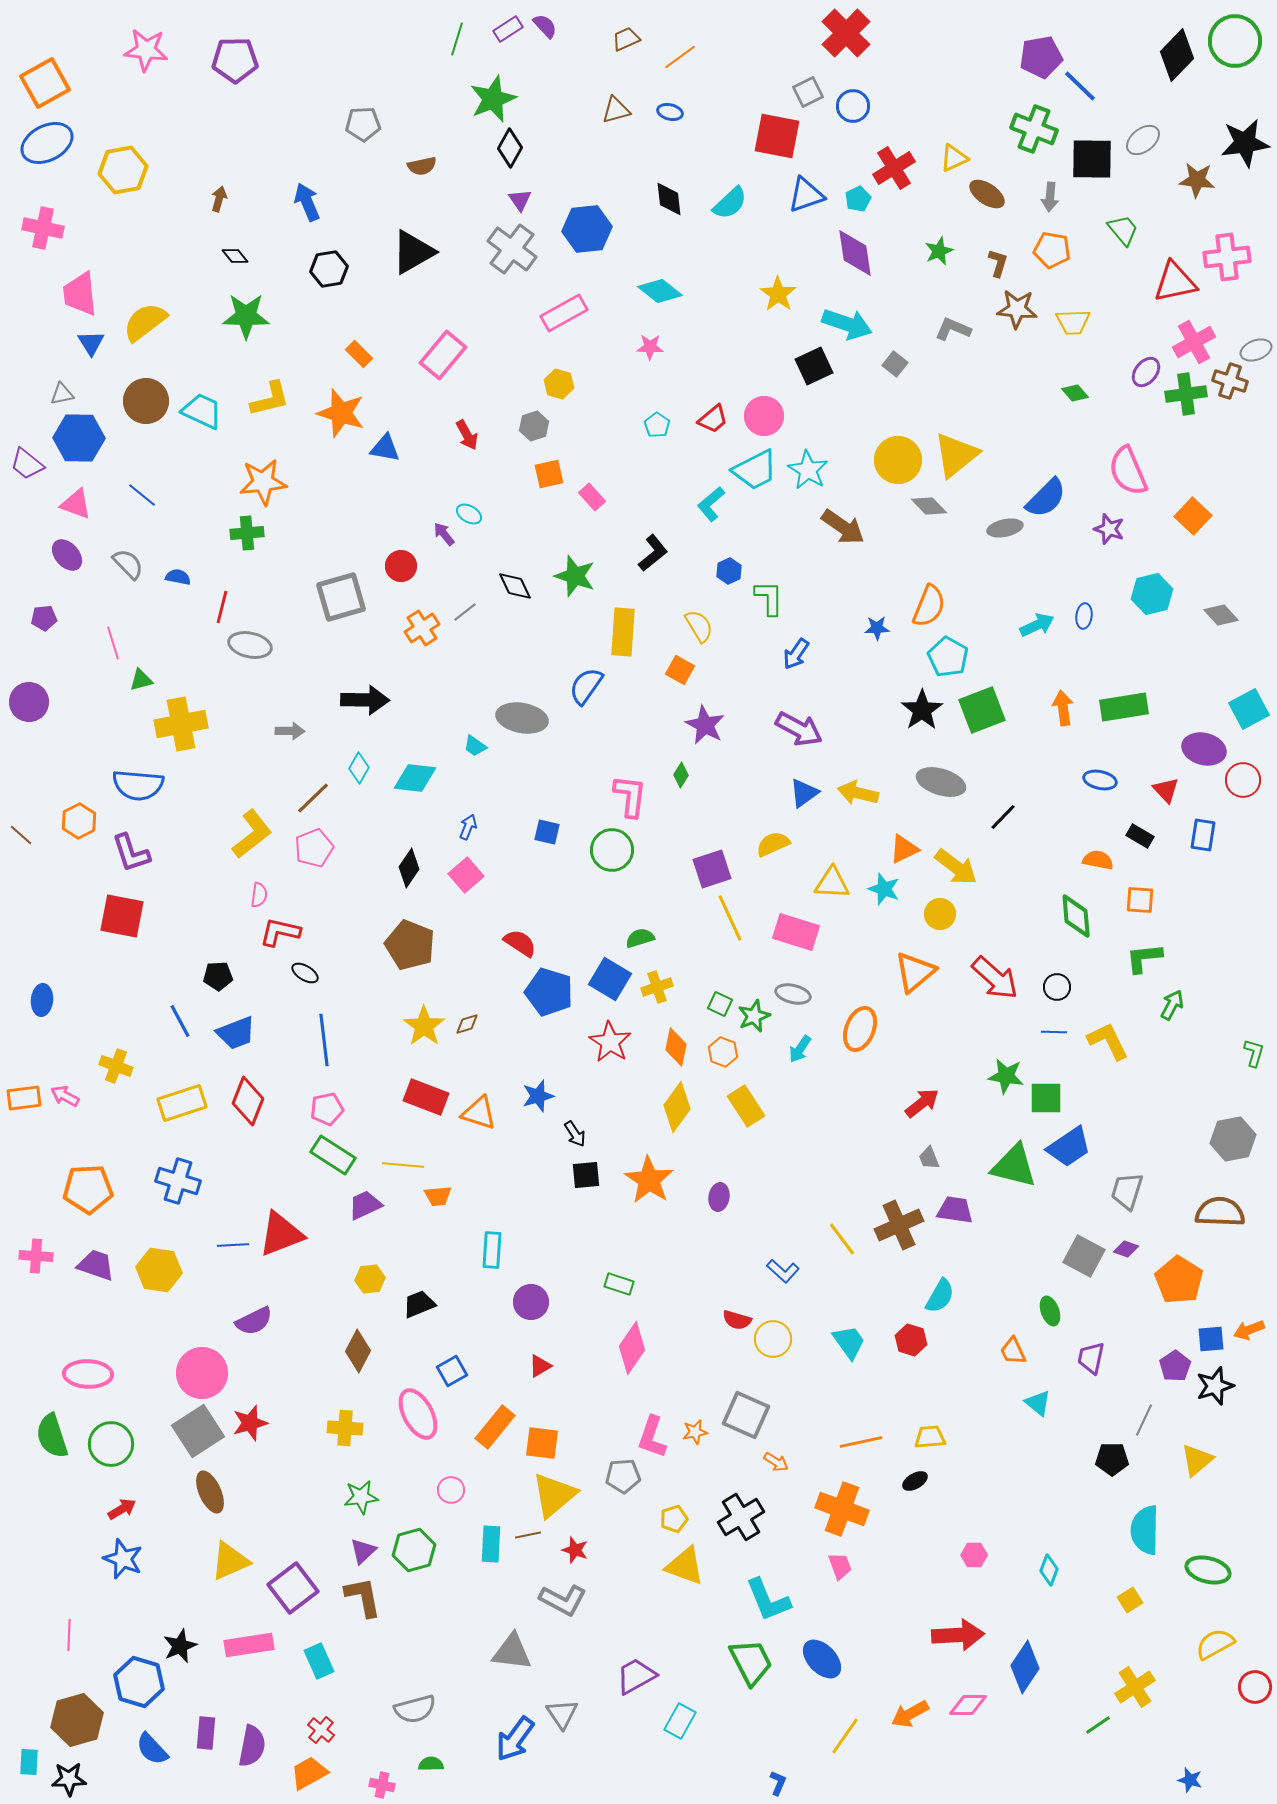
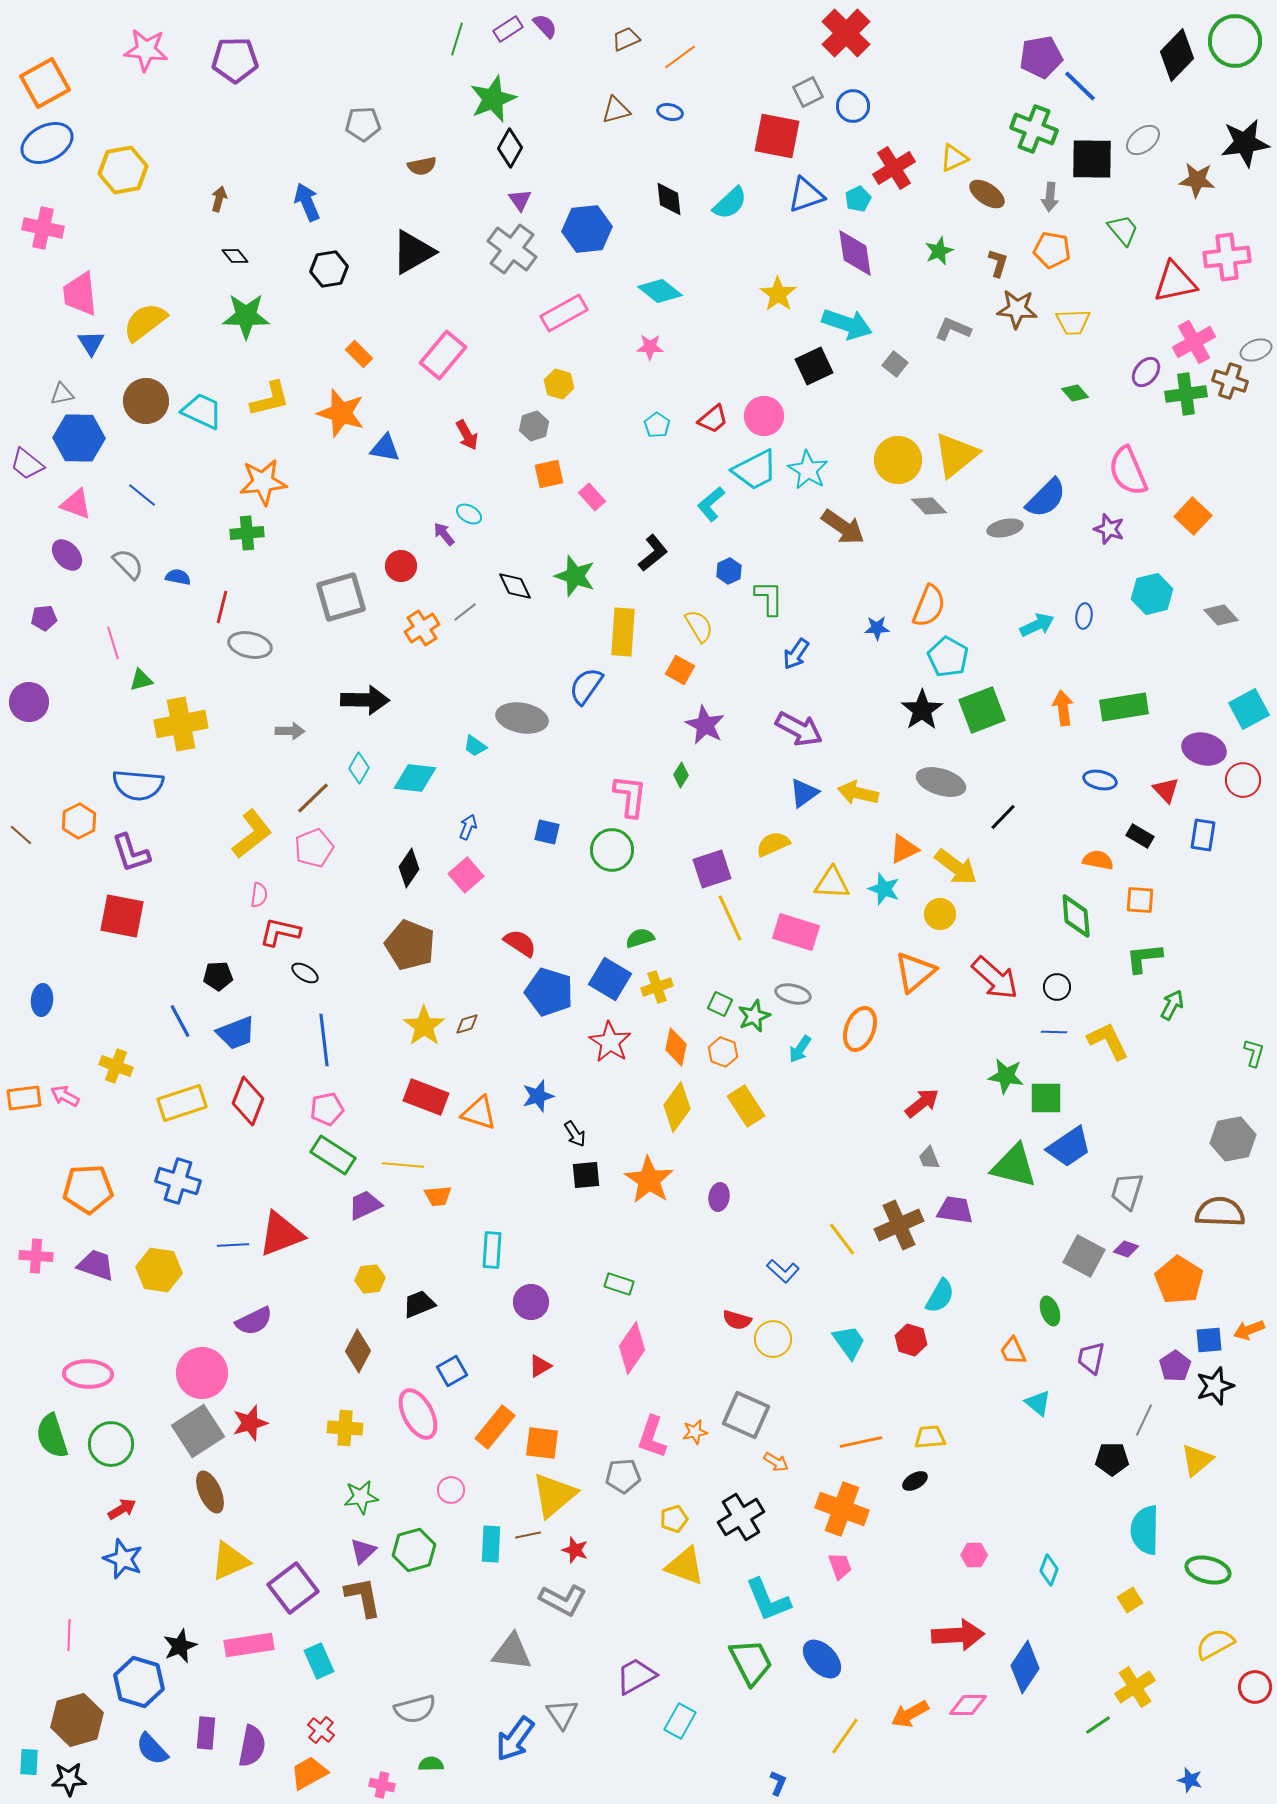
blue square at (1211, 1339): moved 2 px left, 1 px down
